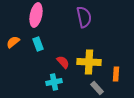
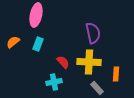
purple semicircle: moved 9 px right, 16 px down
cyan rectangle: rotated 40 degrees clockwise
